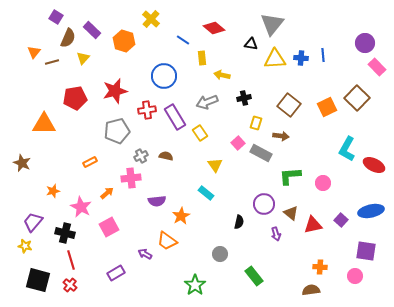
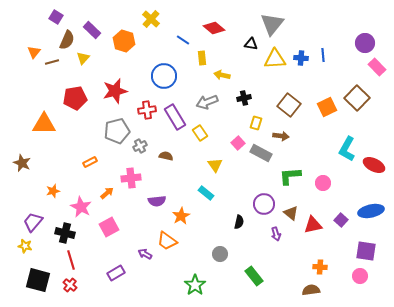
brown semicircle at (68, 38): moved 1 px left, 2 px down
gray cross at (141, 156): moved 1 px left, 10 px up
pink circle at (355, 276): moved 5 px right
